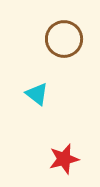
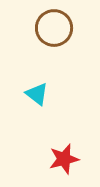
brown circle: moved 10 px left, 11 px up
